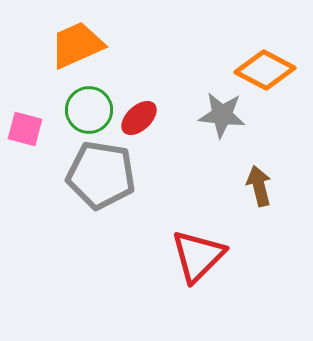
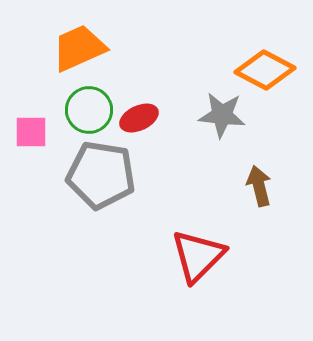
orange trapezoid: moved 2 px right, 3 px down
red ellipse: rotated 18 degrees clockwise
pink square: moved 6 px right, 3 px down; rotated 15 degrees counterclockwise
